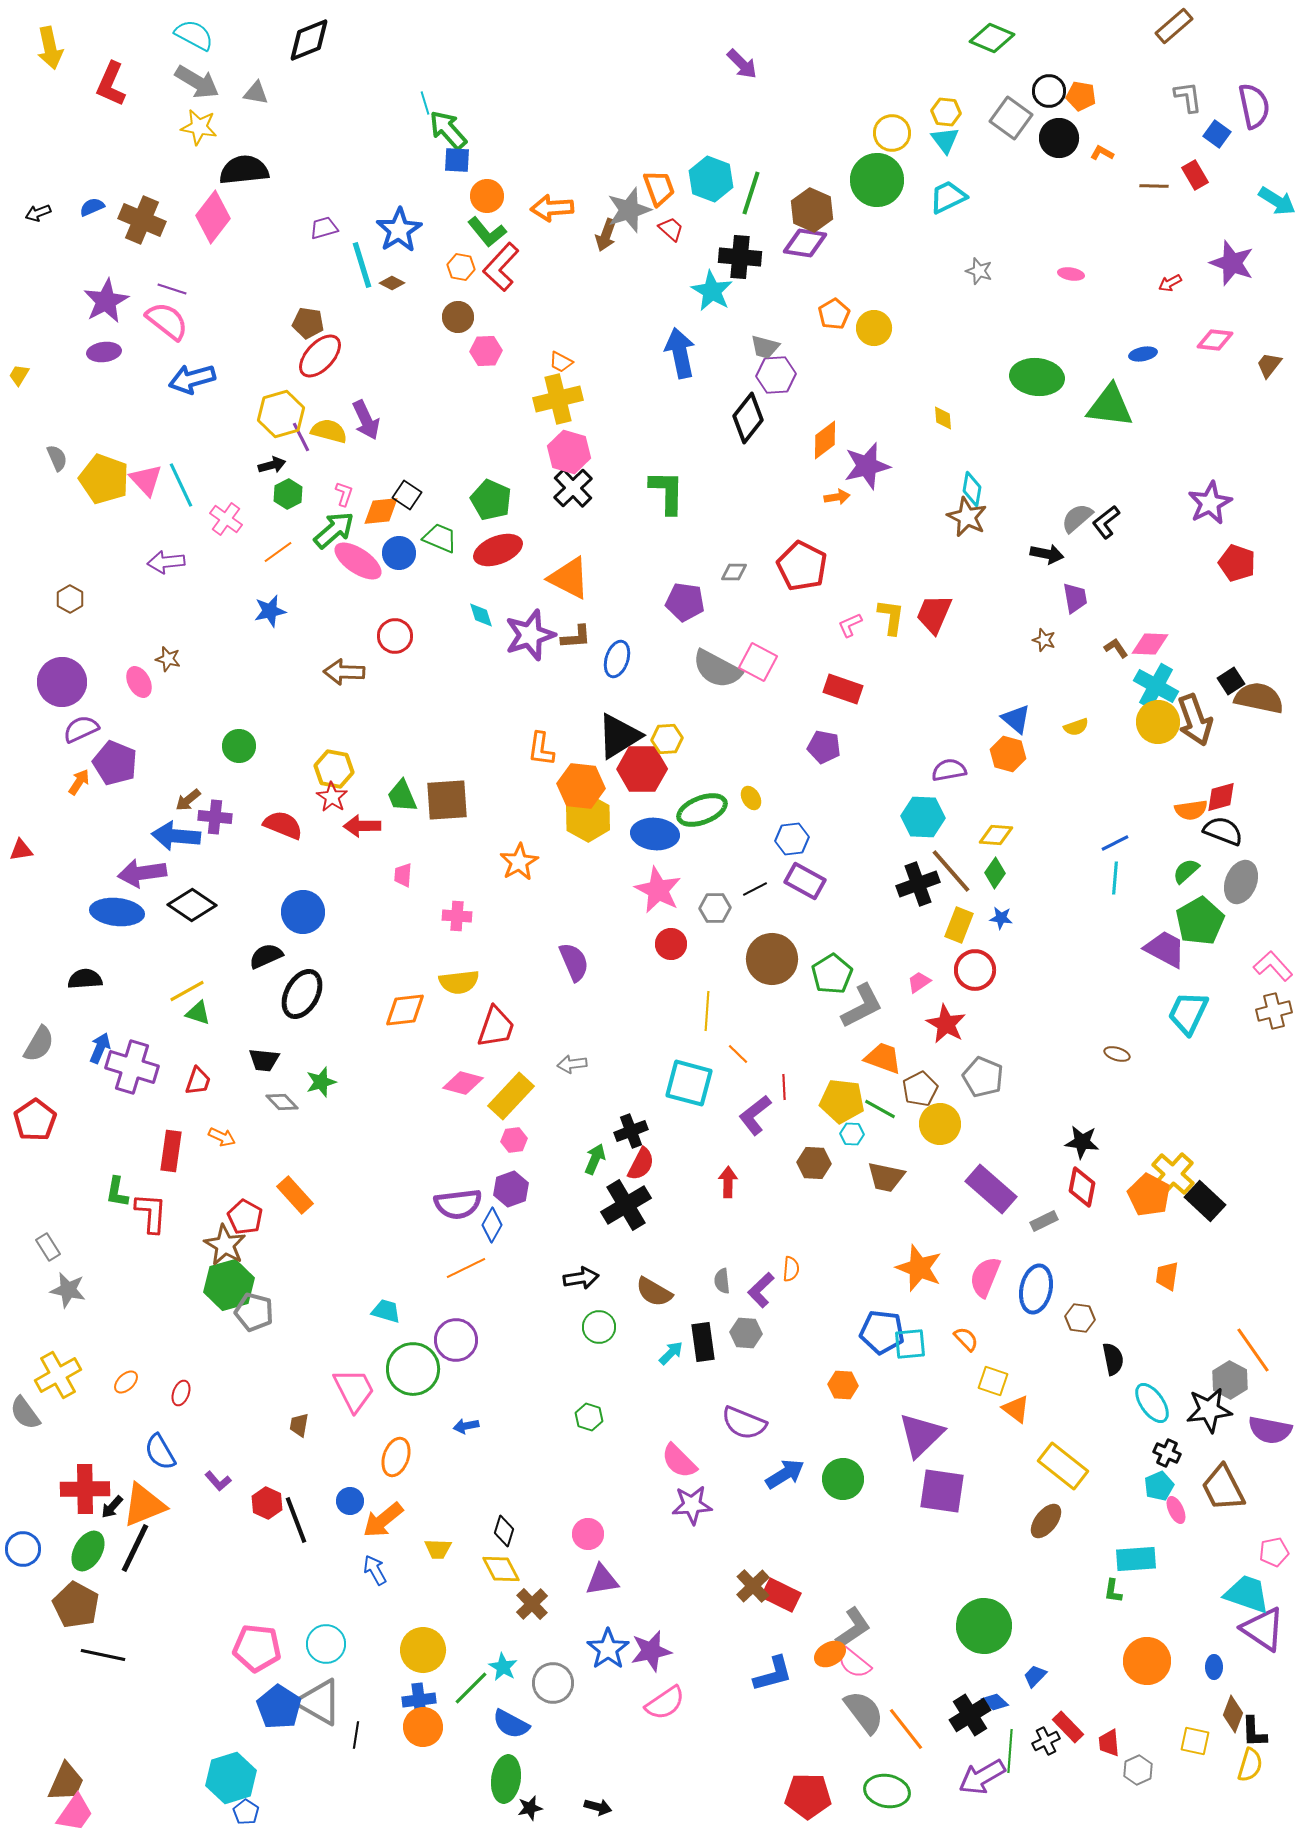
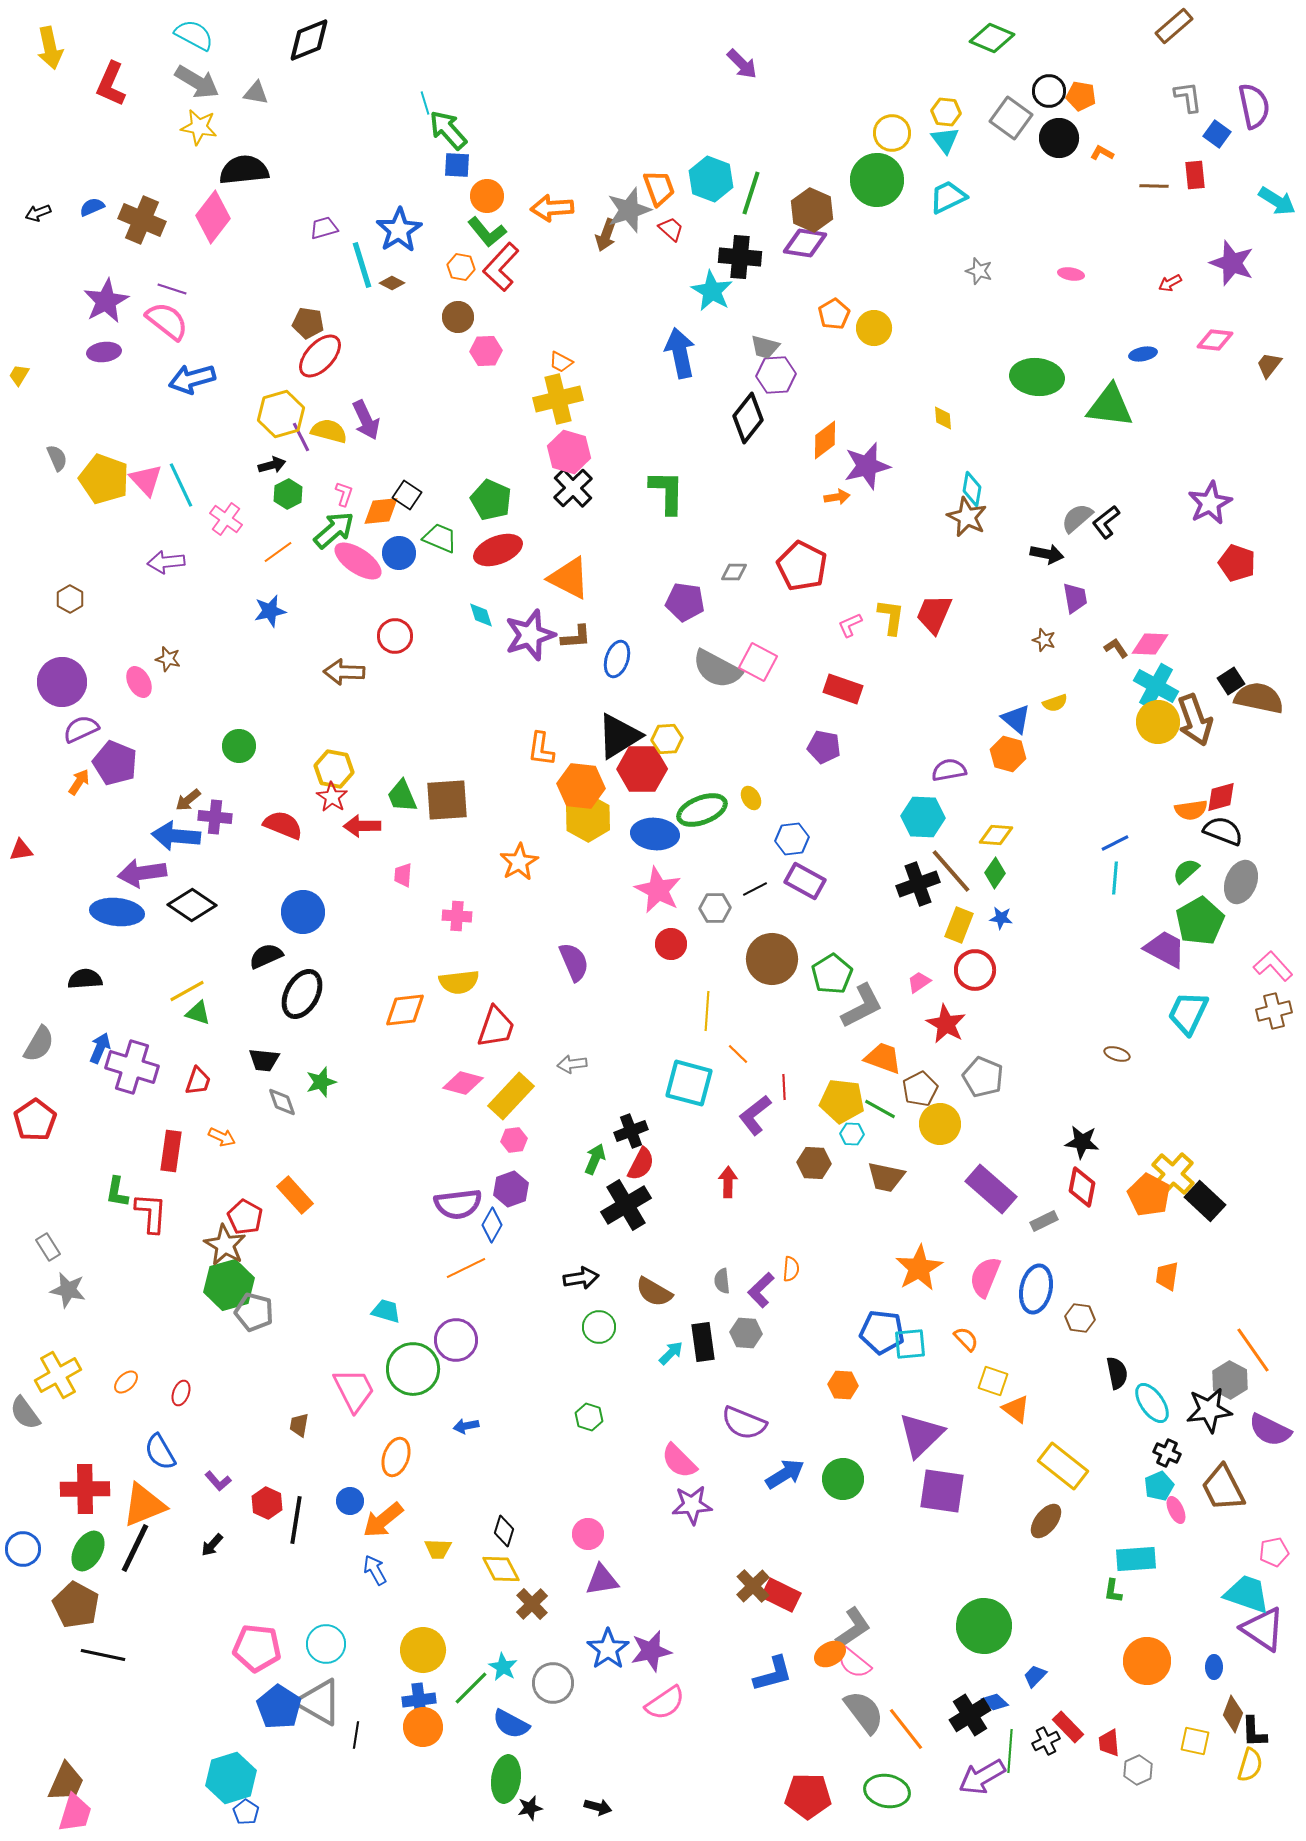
blue square at (457, 160): moved 5 px down
red rectangle at (1195, 175): rotated 24 degrees clockwise
yellow semicircle at (1076, 727): moved 21 px left, 24 px up
gray diamond at (282, 1102): rotated 24 degrees clockwise
orange star at (919, 1268): rotated 21 degrees clockwise
black semicircle at (1113, 1359): moved 4 px right, 14 px down
purple semicircle at (1270, 1430): rotated 15 degrees clockwise
black arrow at (112, 1507): moved 100 px right, 38 px down
black line at (296, 1520): rotated 30 degrees clockwise
pink trapezoid at (75, 1813): rotated 18 degrees counterclockwise
